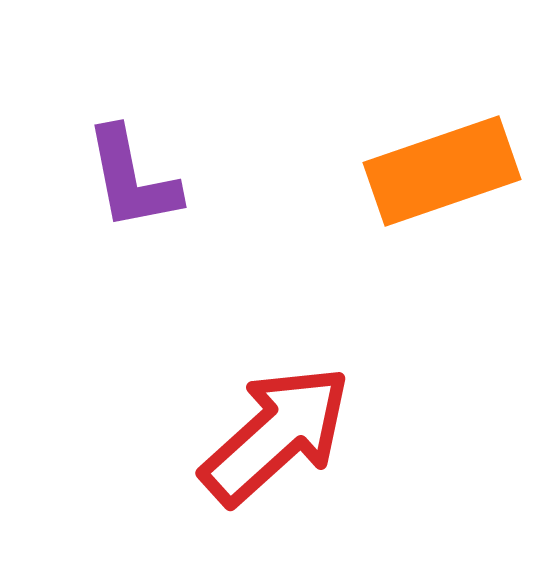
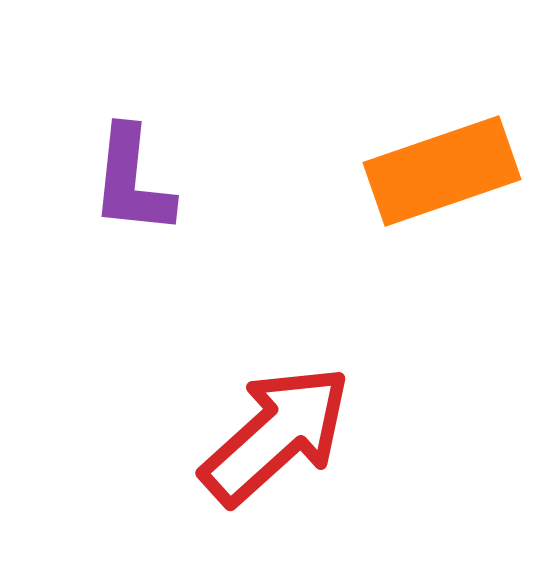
purple L-shape: moved 2 px down; rotated 17 degrees clockwise
